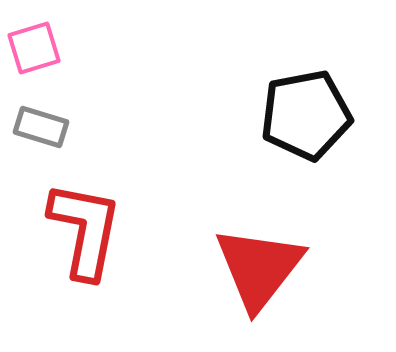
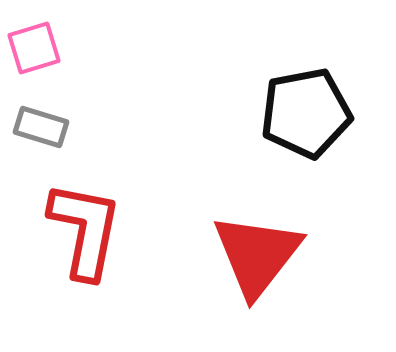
black pentagon: moved 2 px up
red triangle: moved 2 px left, 13 px up
